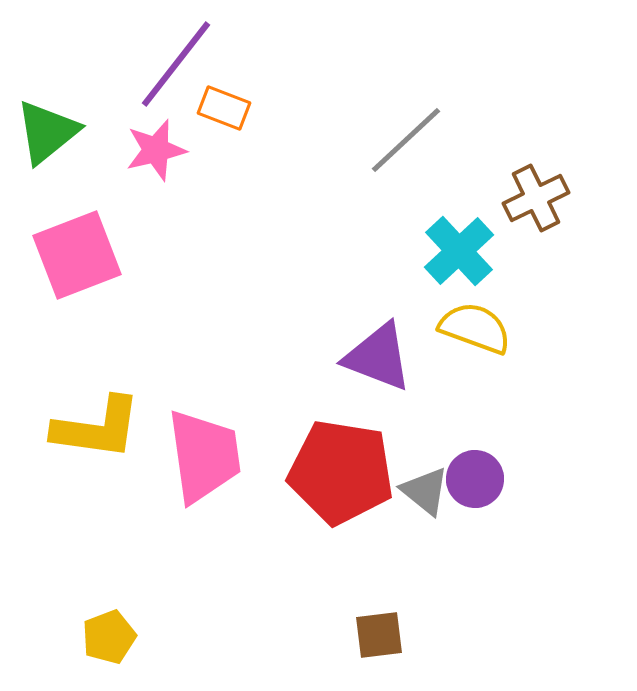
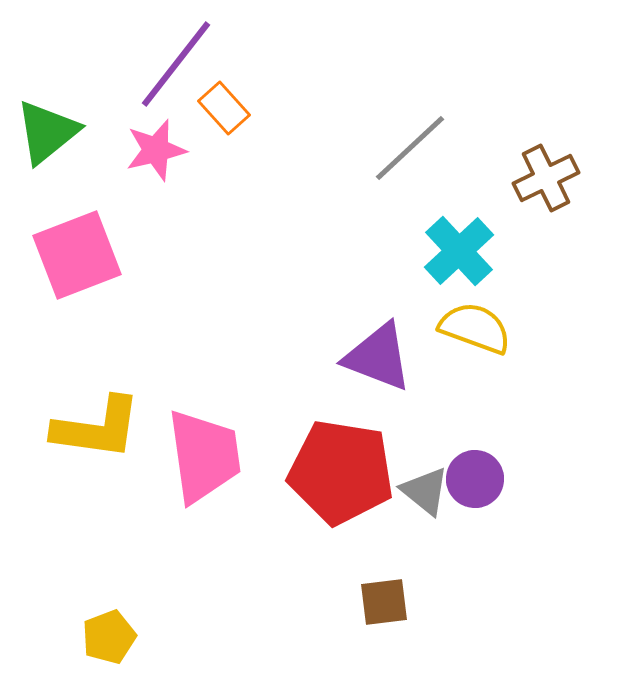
orange rectangle: rotated 27 degrees clockwise
gray line: moved 4 px right, 8 px down
brown cross: moved 10 px right, 20 px up
brown square: moved 5 px right, 33 px up
